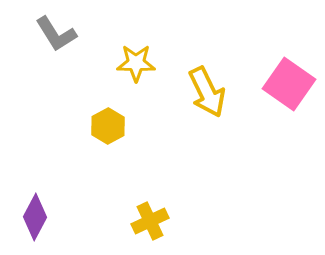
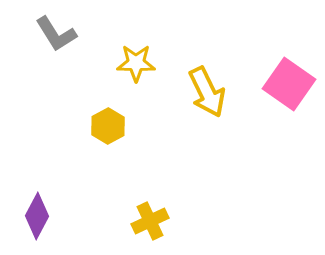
purple diamond: moved 2 px right, 1 px up
